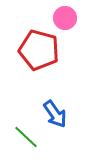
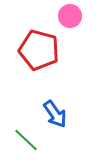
pink circle: moved 5 px right, 2 px up
green line: moved 3 px down
